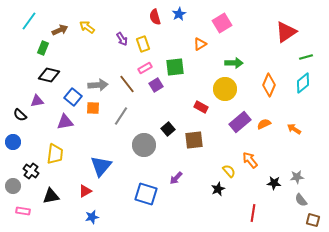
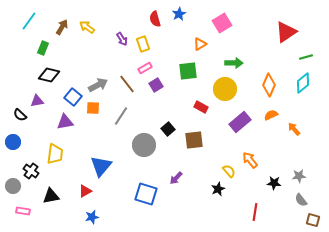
red semicircle at (155, 17): moved 2 px down
brown arrow at (60, 30): moved 2 px right, 3 px up; rotated 35 degrees counterclockwise
green square at (175, 67): moved 13 px right, 4 px down
gray arrow at (98, 85): rotated 24 degrees counterclockwise
orange semicircle at (264, 124): moved 7 px right, 9 px up
orange arrow at (294, 129): rotated 16 degrees clockwise
gray star at (297, 177): moved 2 px right, 1 px up
red line at (253, 213): moved 2 px right, 1 px up
